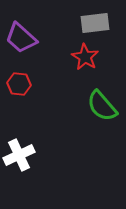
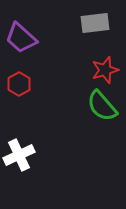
red star: moved 20 px right, 13 px down; rotated 24 degrees clockwise
red hexagon: rotated 25 degrees clockwise
